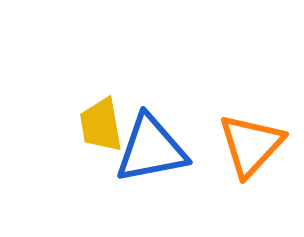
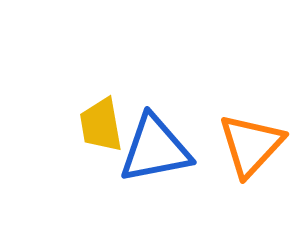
blue triangle: moved 4 px right
